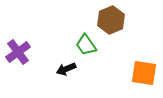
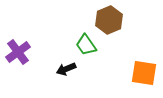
brown hexagon: moved 2 px left
